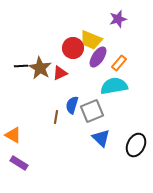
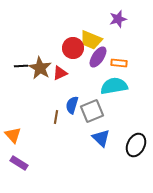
orange rectangle: rotated 56 degrees clockwise
orange triangle: rotated 18 degrees clockwise
